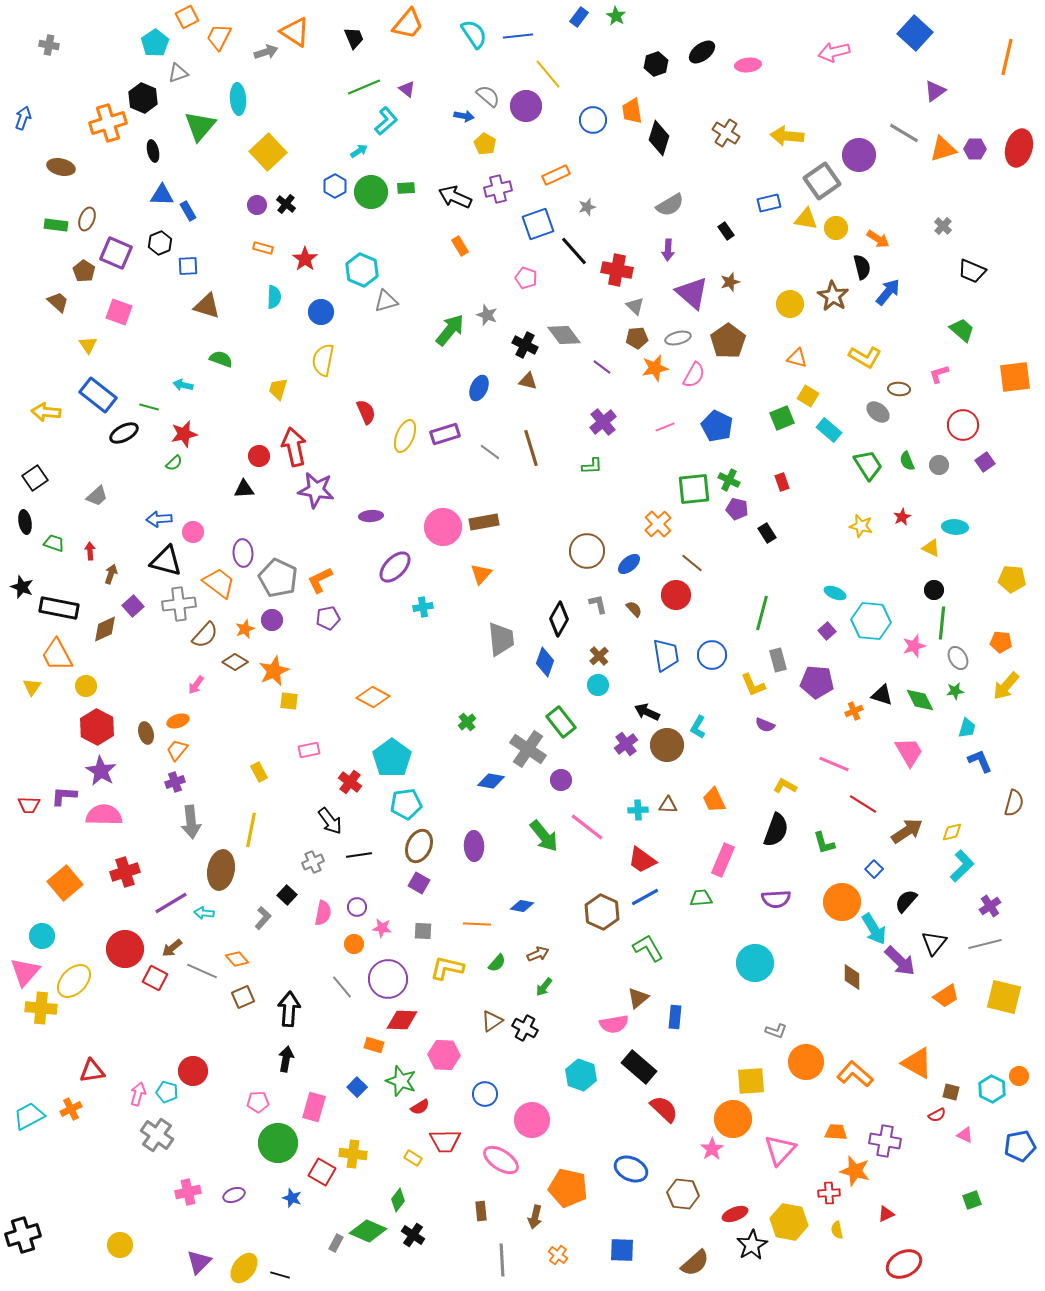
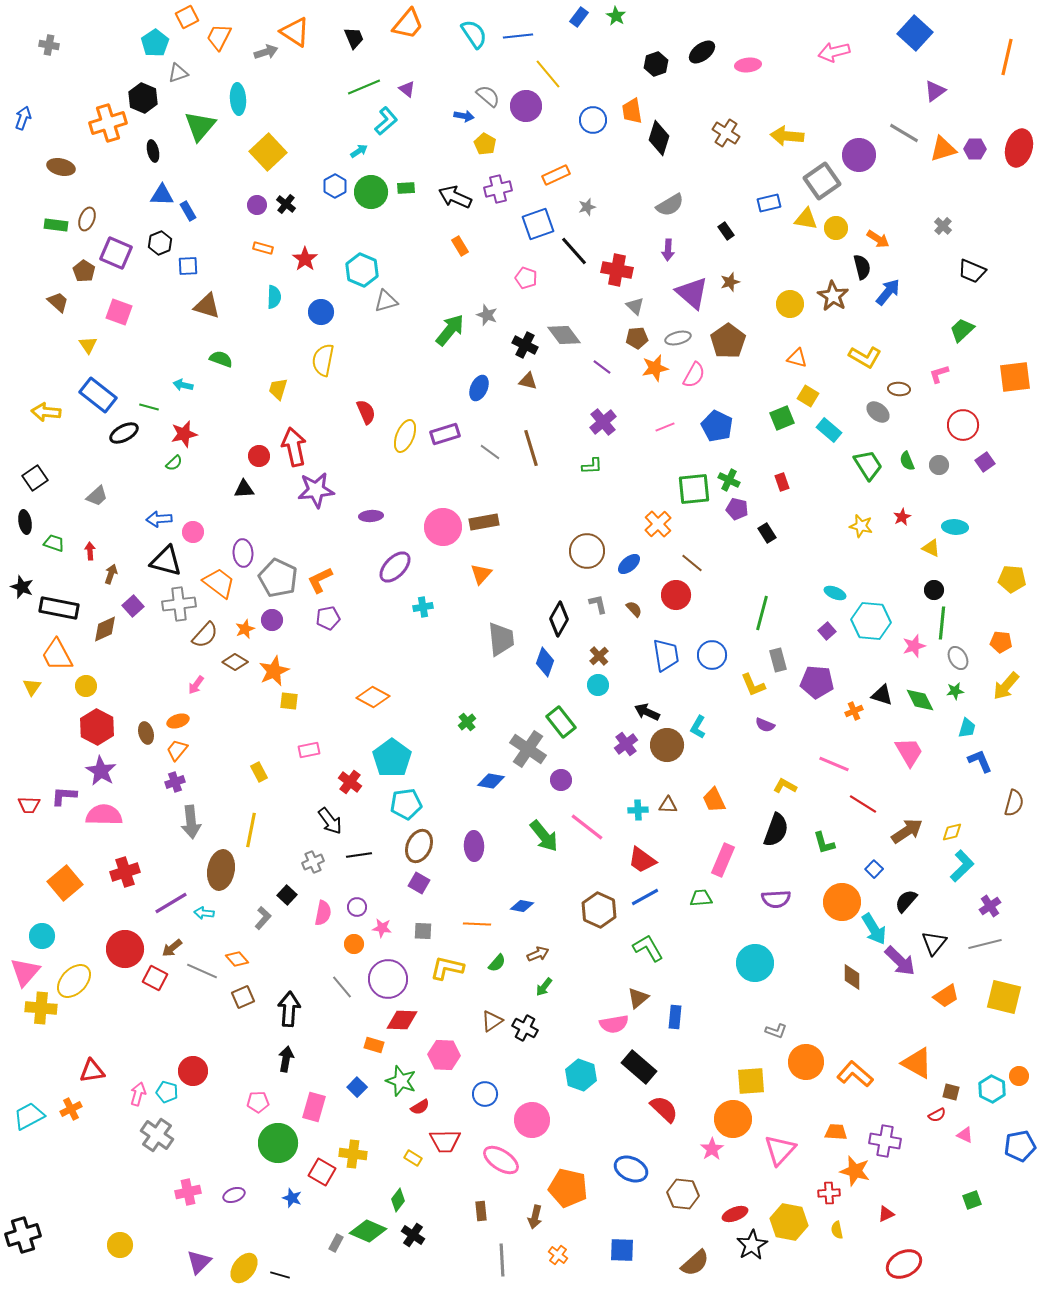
green trapezoid at (962, 330): rotated 84 degrees counterclockwise
purple star at (316, 490): rotated 15 degrees counterclockwise
brown hexagon at (602, 912): moved 3 px left, 2 px up
